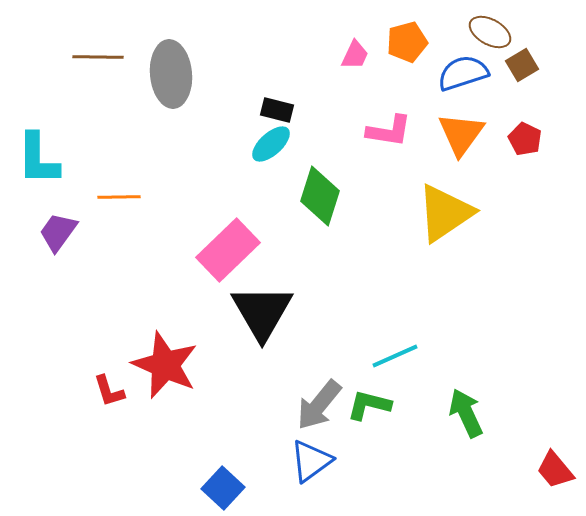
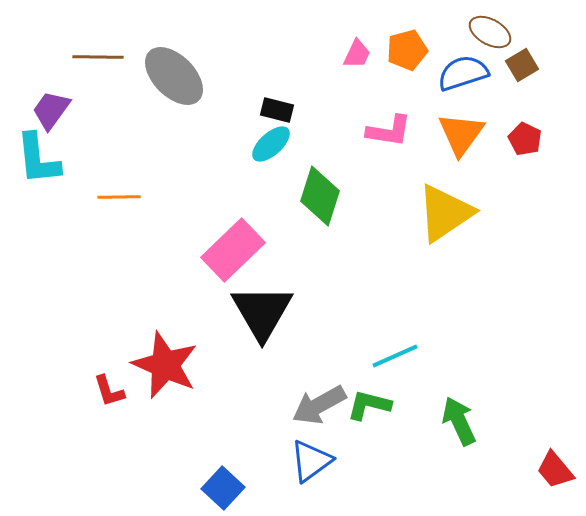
orange pentagon: moved 8 px down
pink trapezoid: moved 2 px right, 1 px up
gray ellipse: moved 3 px right, 2 px down; rotated 40 degrees counterclockwise
cyan L-shape: rotated 6 degrees counterclockwise
purple trapezoid: moved 7 px left, 122 px up
pink rectangle: moved 5 px right
gray arrow: rotated 22 degrees clockwise
green arrow: moved 7 px left, 8 px down
